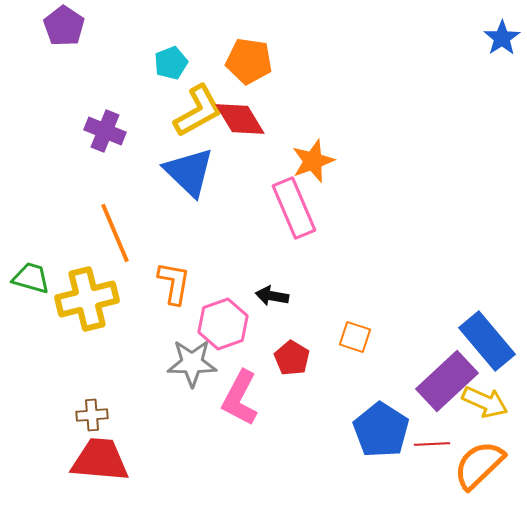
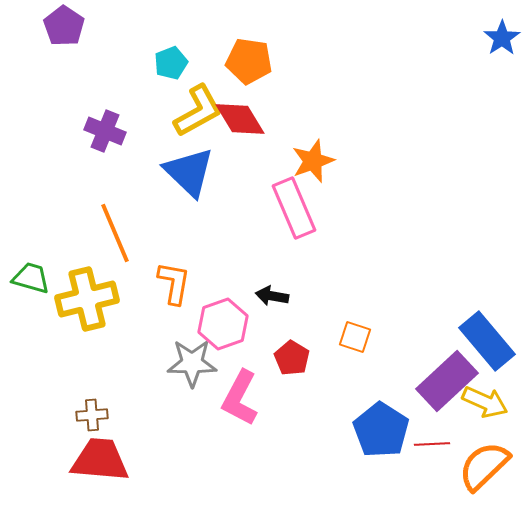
orange semicircle: moved 5 px right, 1 px down
